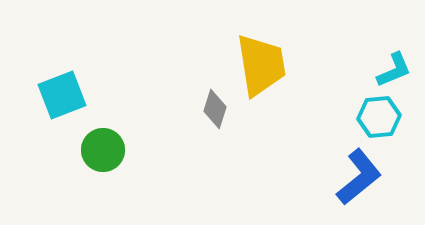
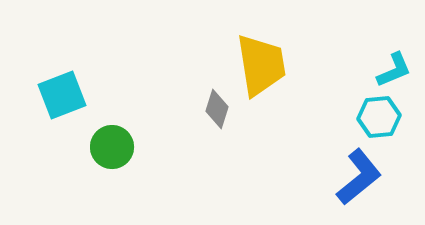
gray diamond: moved 2 px right
green circle: moved 9 px right, 3 px up
